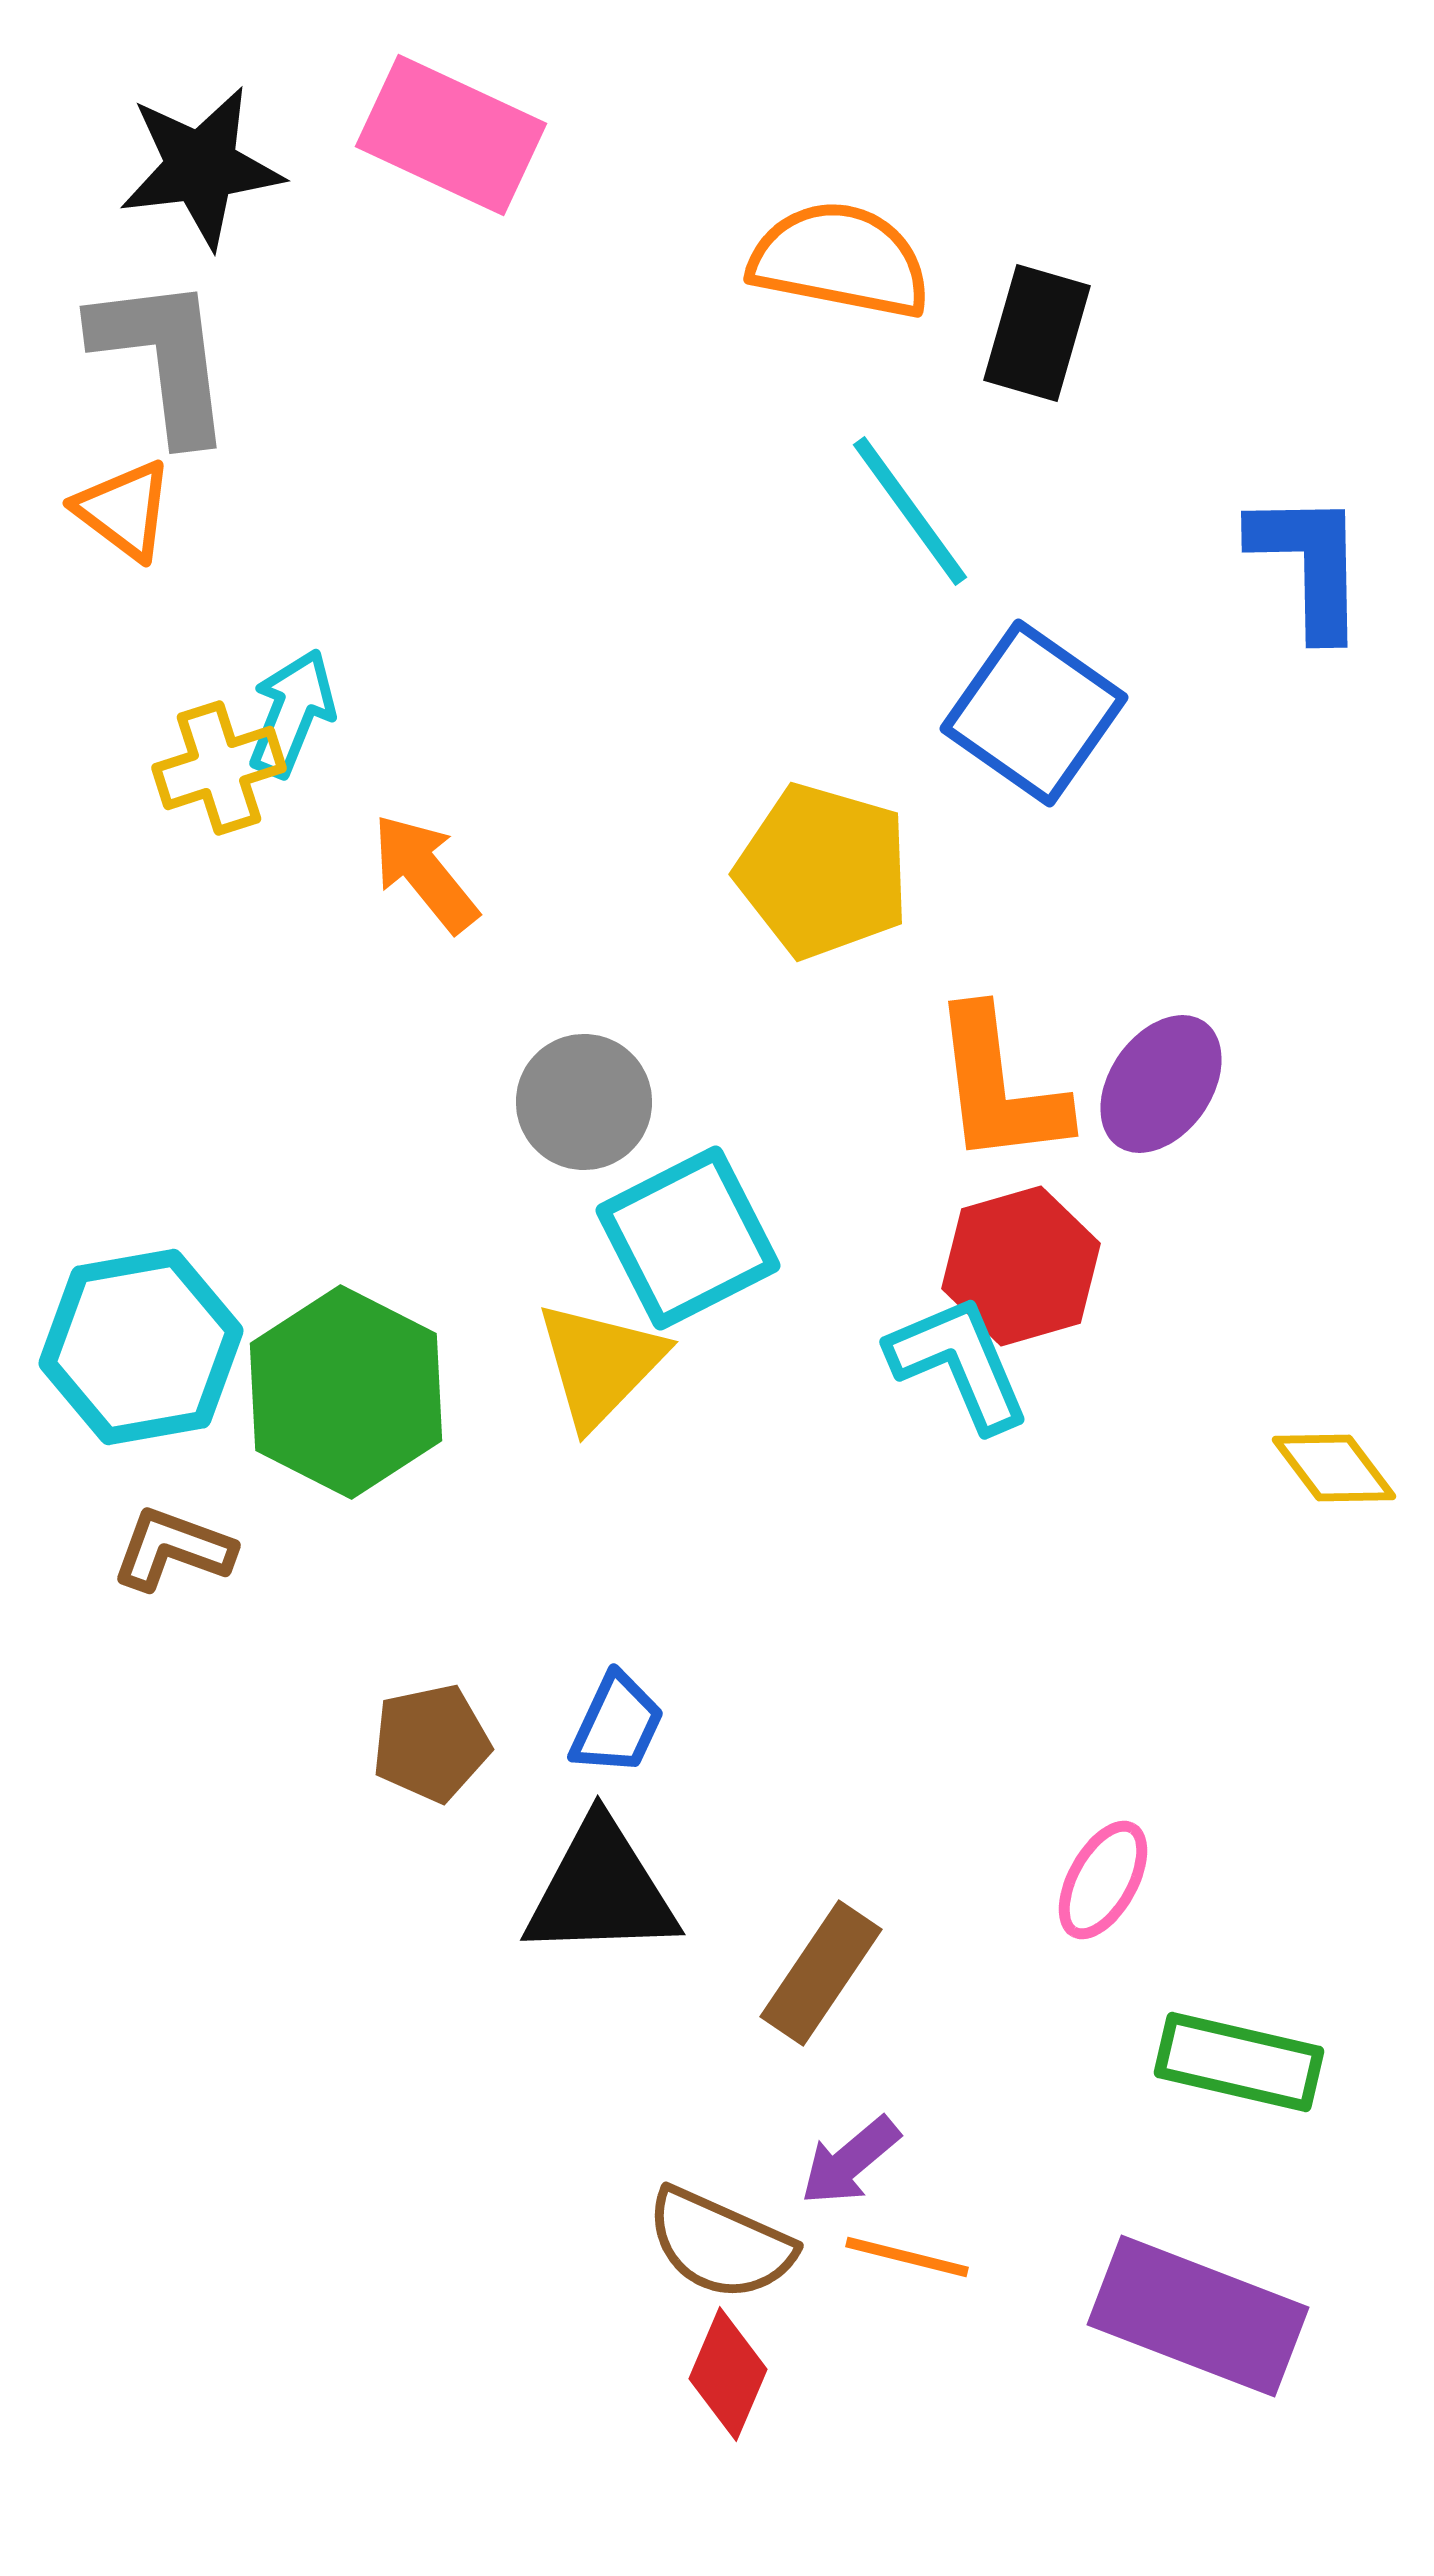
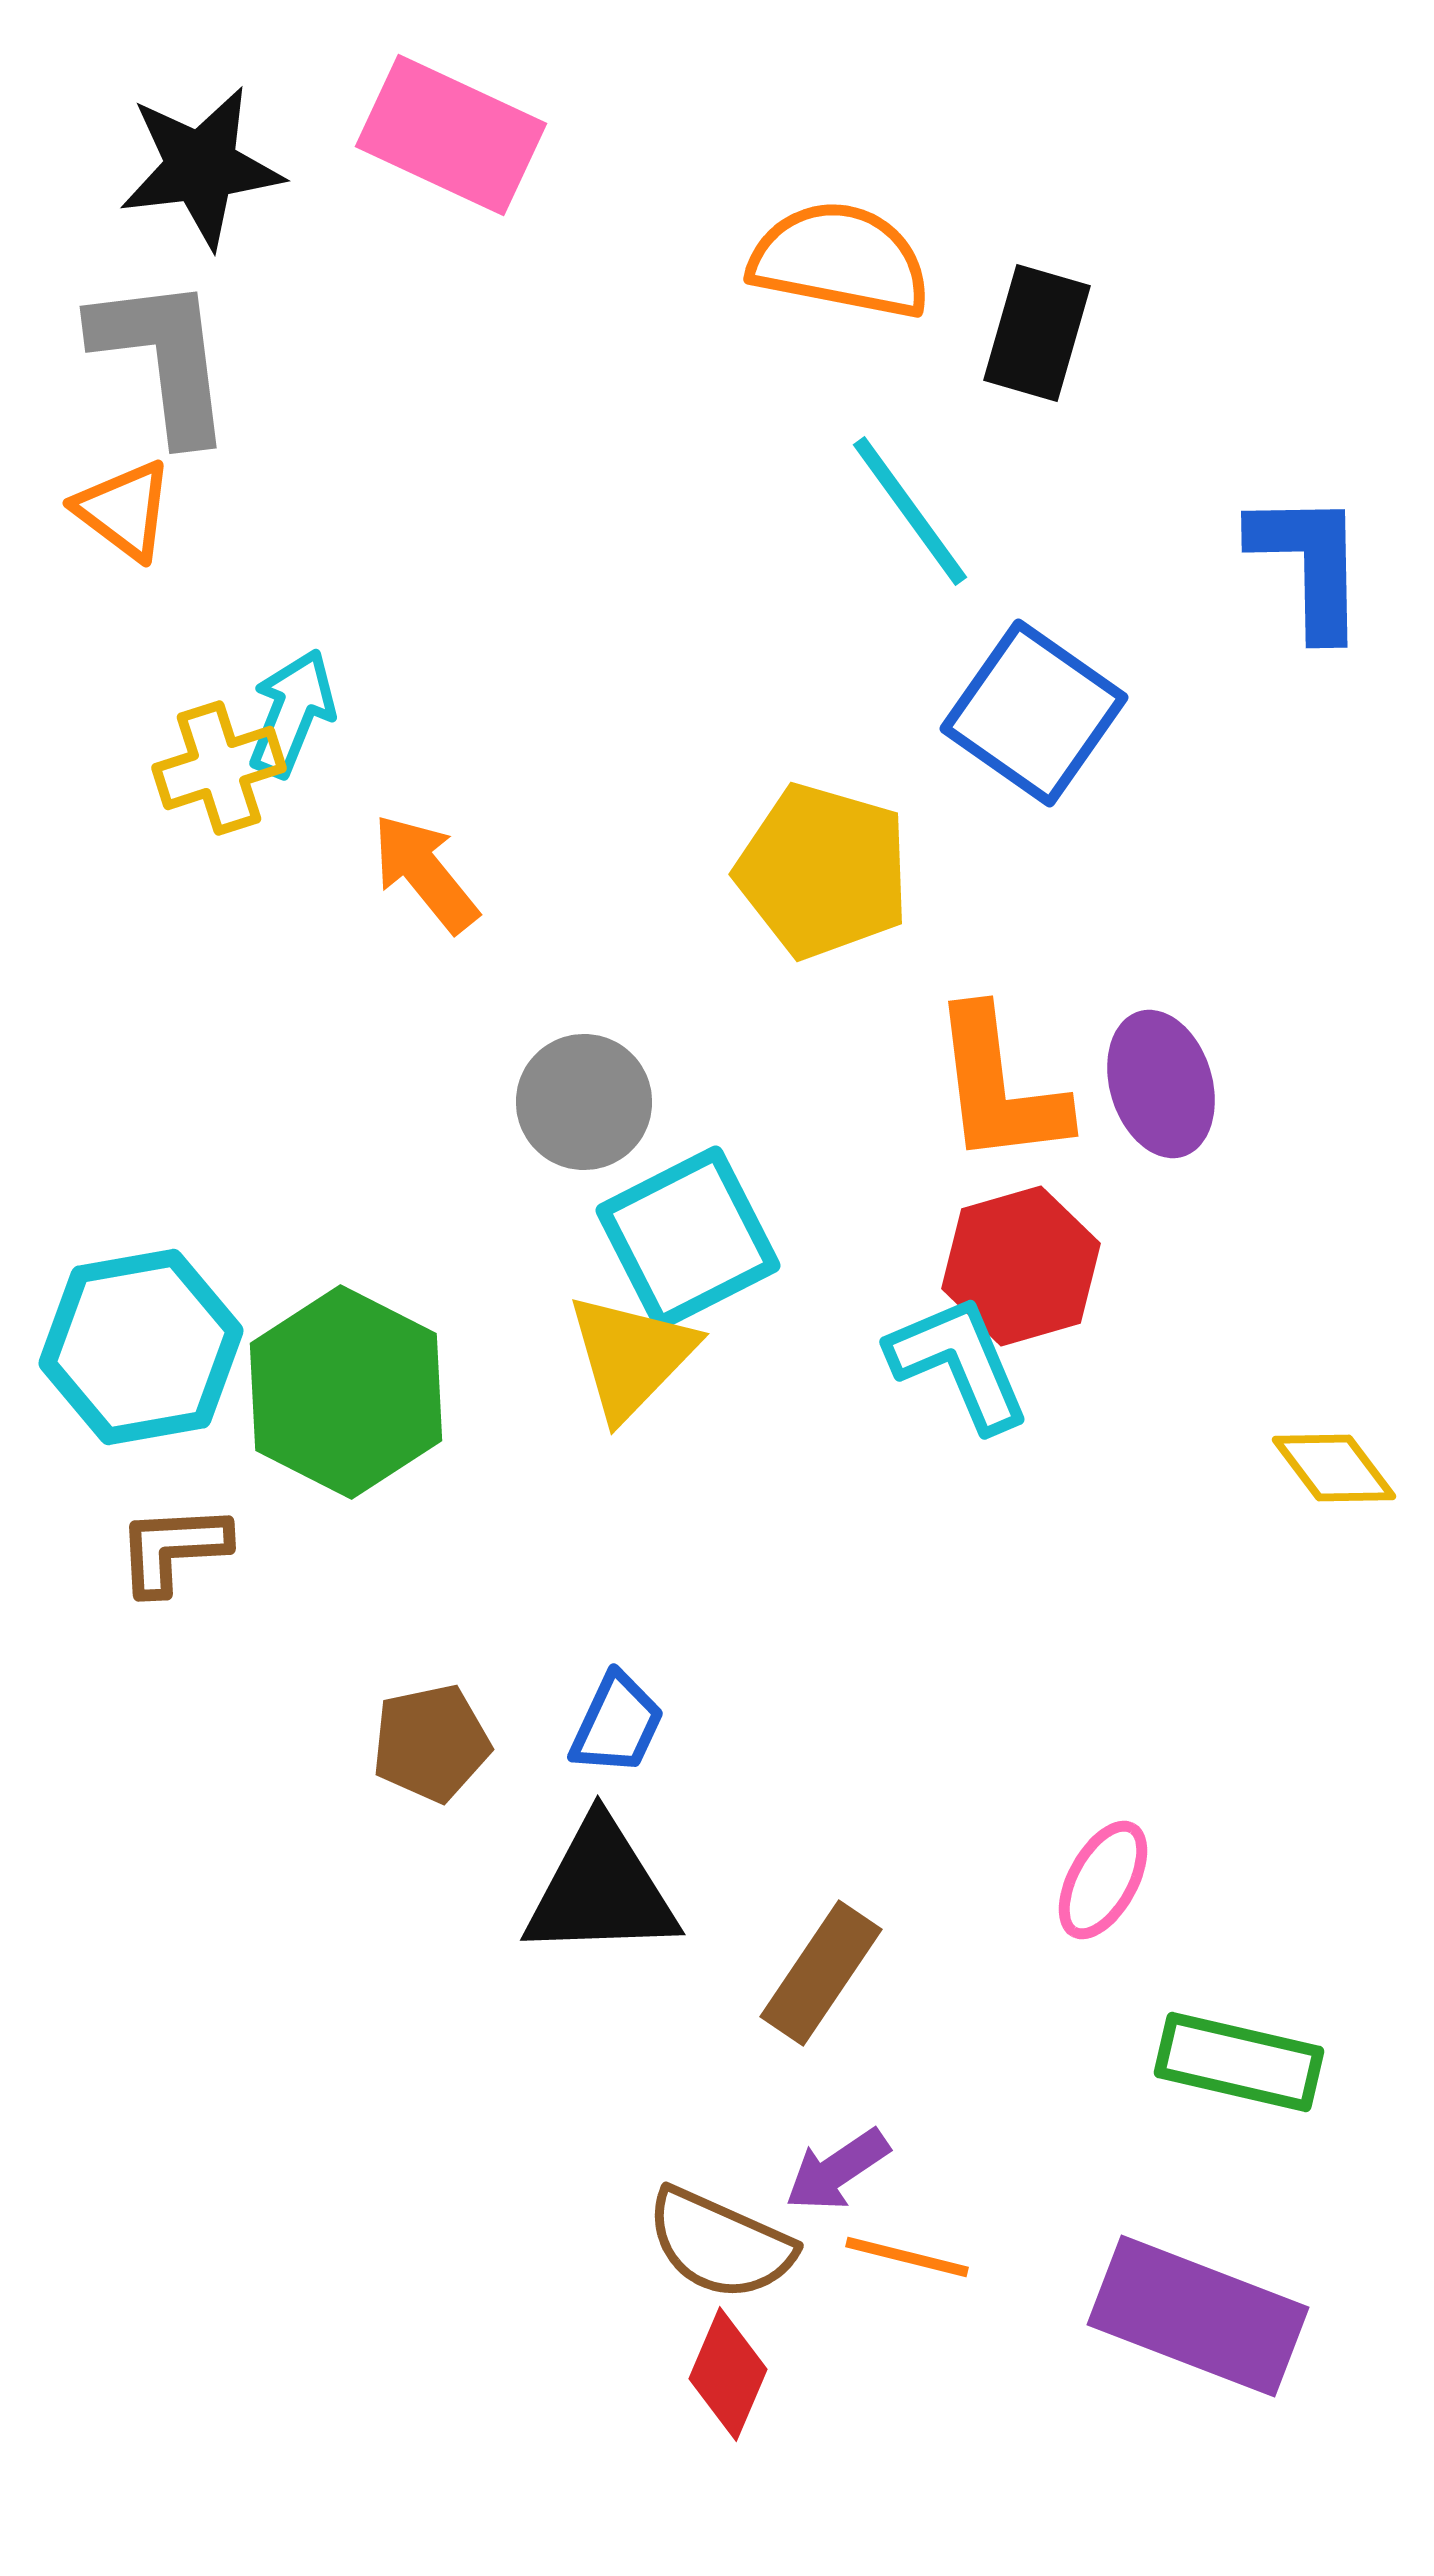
purple ellipse: rotated 52 degrees counterclockwise
yellow triangle: moved 31 px right, 8 px up
brown L-shape: rotated 23 degrees counterclockwise
purple arrow: moved 13 px left, 9 px down; rotated 6 degrees clockwise
